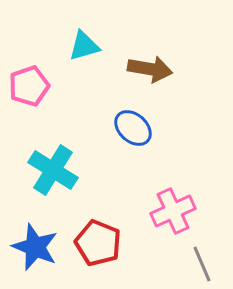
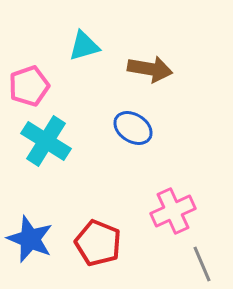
blue ellipse: rotated 9 degrees counterclockwise
cyan cross: moved 7 px left, 29 px up
blue star: moved 5 px left, 8 px up
